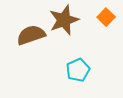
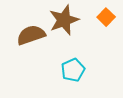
cyan pentagon: moved 5 px left
